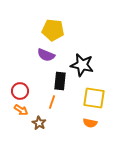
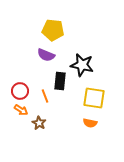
orange line: moved 7 px left, 6 px up; rotated 40 degrees counterclockwise
